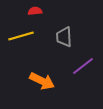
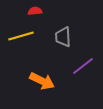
gray trapezoid: moved 1 px left
